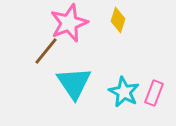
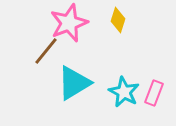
cyan triangle: rotated 33 degrees clockwise
